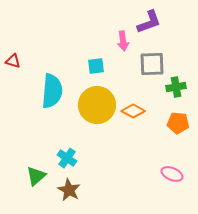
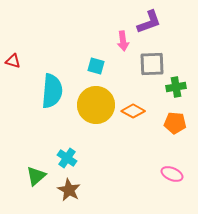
cyan square: rotated 24 degrees clockwise
yellow circle: moved 1 px left
orange pentagon: moved 3 px left
